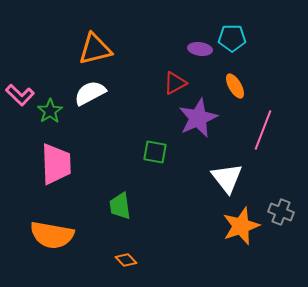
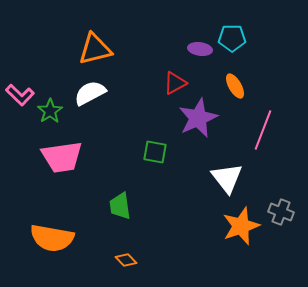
pink trapezoid: moved 6 px right, 7 px up; rotated 84 degrees clockwise
orange semicircle: moved 3 px down
